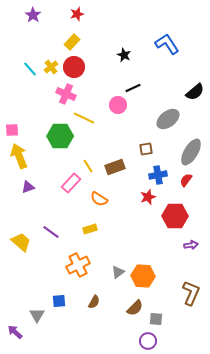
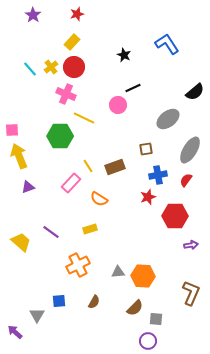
gray ellipse at (191, 152): moved 1 px left, 2 px up
gray triangle at (118, 272): rotated 32 degrees clockwise
